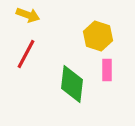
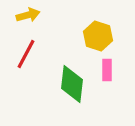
yellow arrow: rotated 35 degrees counterclockwise
